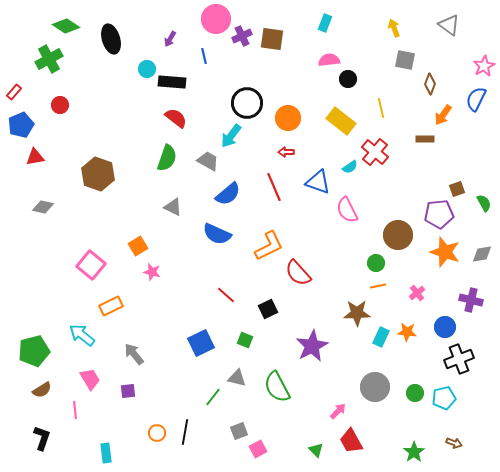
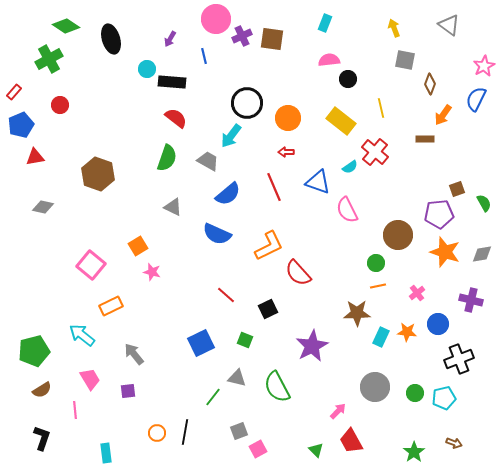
blue circle at (445, 327): moved 7 px left, 3 px up
